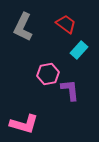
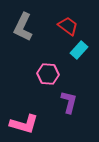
red trapezoid: moved 2 px right, 2 px down
pink hexagon: rotated 15 degrees clockwise
purple L-shape: moved 1 px left, 12 px down; rotated 20 degrees clockwise
